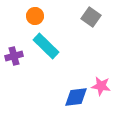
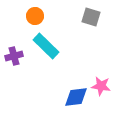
gray square: rotated 18 degrees counterclockwise
